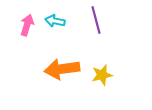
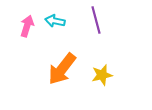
pink arrow: moved 1 px down
orange arrow: rotated 44 degrees counterclockwise
